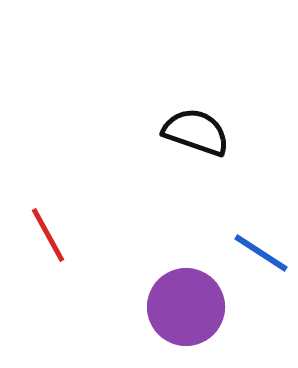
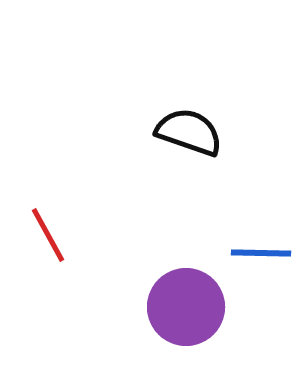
black semicircle: moved 7 px left
blue line: rotated 32 degrees counterclockwise
